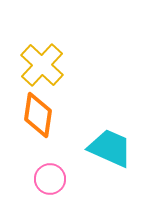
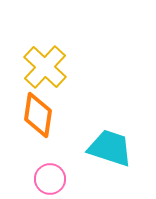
yellow cross: moved 3 px right, 2 px down
cyan trapezoid: rotated 6 degrees counterclockwise
